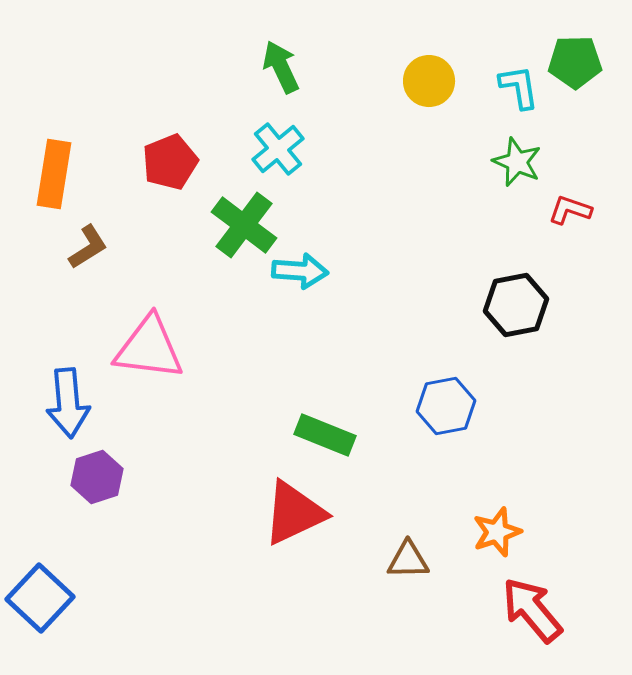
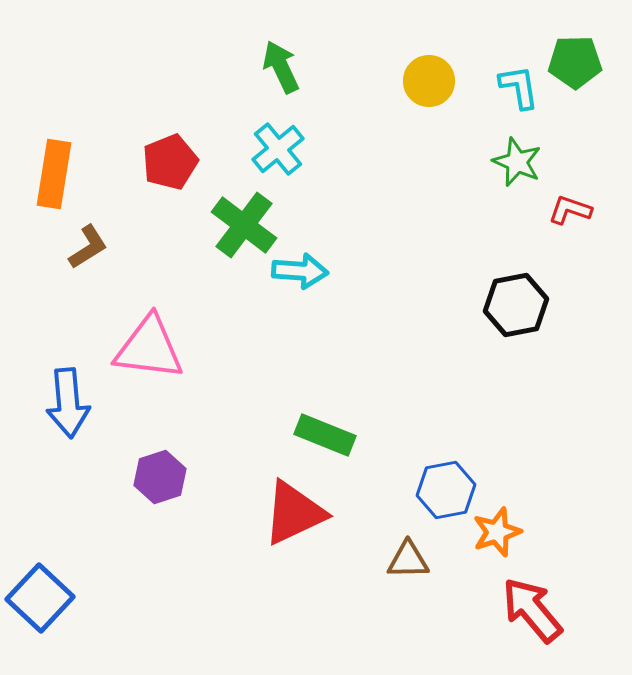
blue hexagon: moved 84 px down
purple hexagon: moved 63 px right
